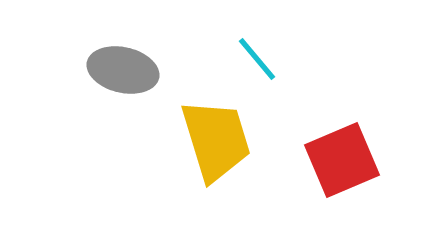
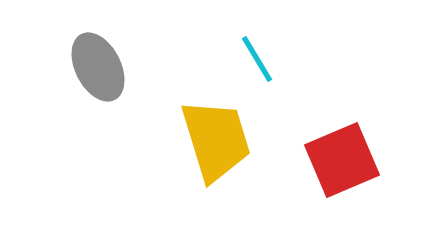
cyan line: rotated 9 degrees clockwise
gray ellipse: moved 25 px left, 3 px up; rotated 50 degrees clockwise
